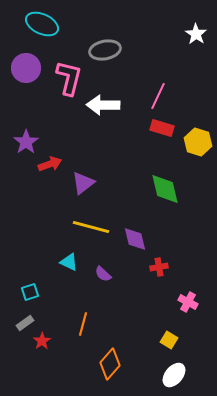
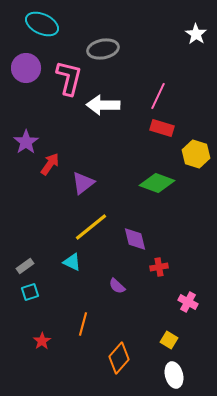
gray ellipse: moved 2 px left, 1 px up
yellow hexagon: moved 2 px left, 12 px down
red arrow: rotated 35 degrees counterclockwise
green diamond: moved 8 px left, 6 px up; rotated 56 degrees counterclockwise
yellow line: rotated 54 degrees counterclockwise
cyan triangle: moved 3 px right
purple semicircle: moved 14 px right, 12 px down
gray rectangle: moved 57 px up
orange diamond: moved 9 px right, 6 px up
white ellipse: rotated 55 degrees counterclockwise
